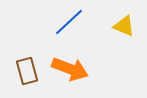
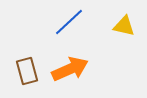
yellow triangle: rotated 10 degrees counterclockwise
orange arrow: rotated 45 degrees counterclockwise
